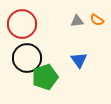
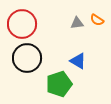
gray triangle: moved 2 px down
blue triangle: moved 1 px left, 1 px down; rotated 24 degrees counterclockwise
green pentagon: moved 14 px right, 7 px down
